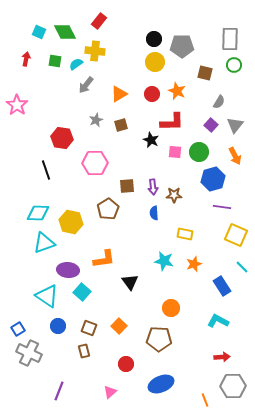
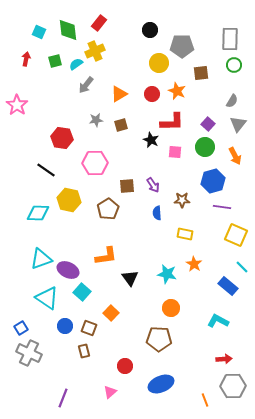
red rectangle at (99, 21): moved 2 px down
green diamond at (65, 32): moved 3 px right, 2 px up; rotated 20 degrees clockwise
black circle at (154, 39): moved 4 px left, 9 px up
yellow cross at (95, 51): rotated 30 degrees counterclockwise
green square at (55, 61): rotated 24 degrees counterclockwise
yellow circle at (155, 62): moved 4 px right, 1 px down
brown square at (205, 73): moved 4 px left; rotated 21 degrees counterclockwise
gray semicircle at (219, 102): moved 13 px right, 1 px up
gray star at (96, 120): rotated 16 degrees clockwise
purple square at (211, 125): moved 3 px left, 1 px up
gray triangle at (235, 125): moved 3 px right, 1 px up
green circle at (199, 152): moved 6 px right, 5 px up
black line at (46, 170): rotated 36 degrees counterclockwise
blue hexagon at (213, 179): moved 2 px down
purple arrow at (153, 187): moved 2 px up; rotated 28 degrees counterclockwise
brown star at (174, 195): moved 8 px right, 5 px down
blue semicircle at (154, 213): moved 3 px right
yellow hexagon at (71, 222): moved 2 px left, 22 px up
cyan triangle at (44, 243): moved 3 px left, 16 px down
orange L-shape at (104, 259): moved 2 px right, 3 px up
cyan star at (164, 261): moved 3 px right, 13 px down
orange star at (194, 264): rotated 21 degrees counterclockwise
purple ellipse at (68, 270): rotated 20 degrees clockwise
black triangle at (130, 282): moved 4 px up
blue rectangle at (222, 286): moved 6 px right; rotated 18 degrees counterclockwise
cyan triangle at (47, 296): moved 2 px down
blue circle at (58, 326): moved 7 px right
orange square at (119, 326): moved 8 px left, 13 px up
blue square at (18, 329): moved 3 px right, 1 px up
red arrow at (222, 357): moved 2 px right, 2 px down
red circle at (126, 364): moved 1 px left, 2 px down
purple line at (59, 391): moved 4 px right, 7 px down
